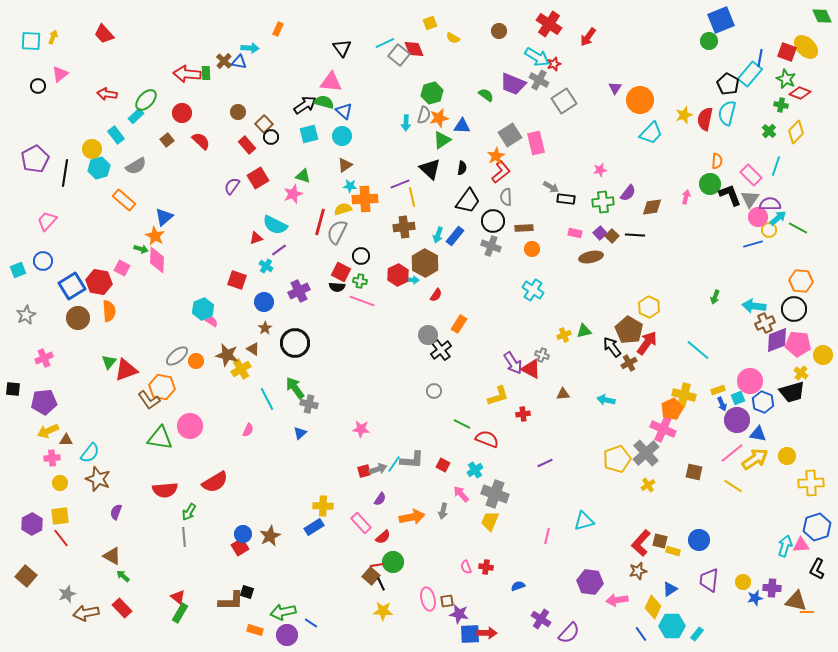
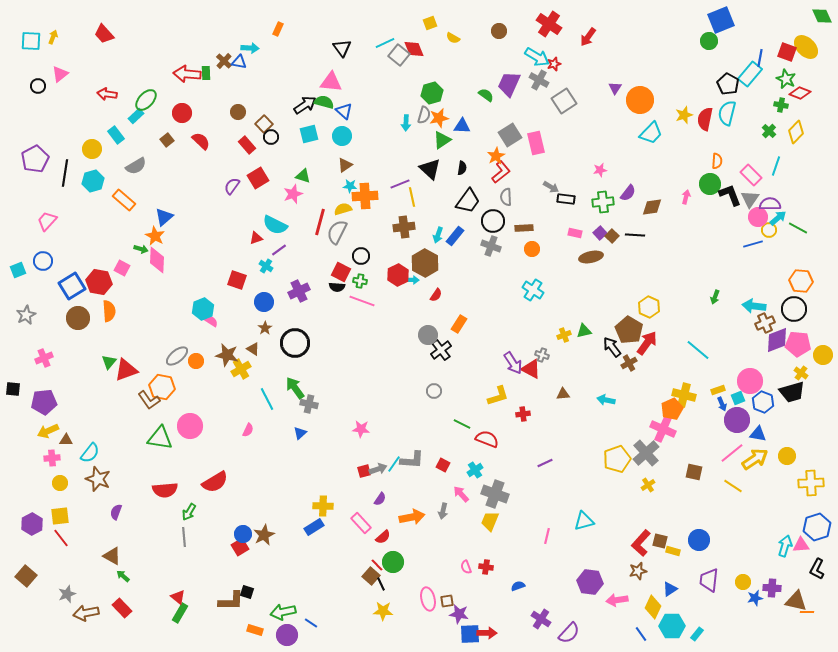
purple trapezoid at (513, 84): moved 4 px left; rotated 92 degrees clockwise
cyan hexagon at (99, 168): moved 6 px left, 13 px down
orange cross at (365, 199): moved 3 px up
brown star at (270, 536): moved 6 px left, 1 px up
red line at (377, 565): rotated 56 degrees clockwise
